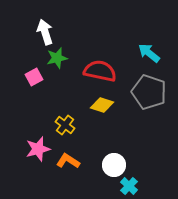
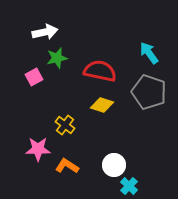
white arrow: rotated 95 degrees clockwise
cyan arrow: rotated 15 degrees clockwise
pink star: rotated 15 degrees clockwise
orange L-shape: moved 1 px left, 5 px down
